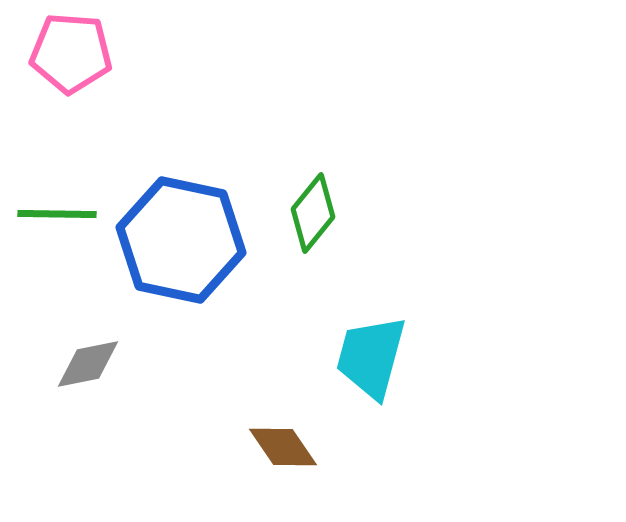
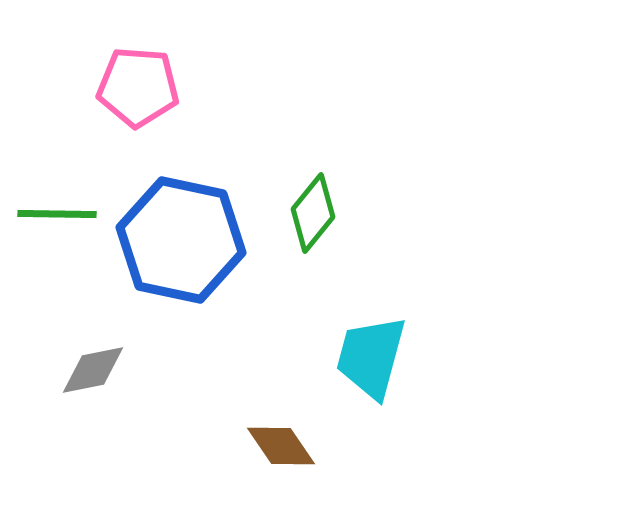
pink pentagon: moved 67 px right, 34 px down
gray diamond: moved 5 px right, 6 px down
brown diamond: moved 2 px left, 1 px up
